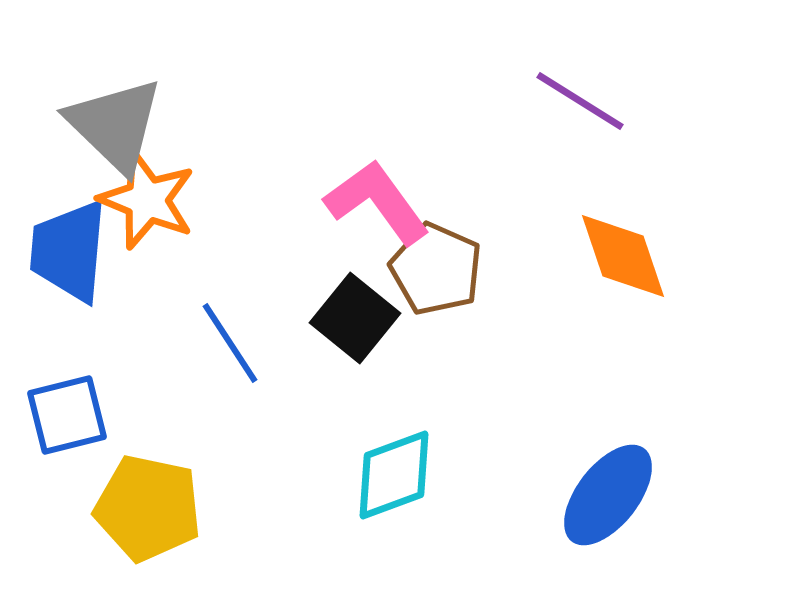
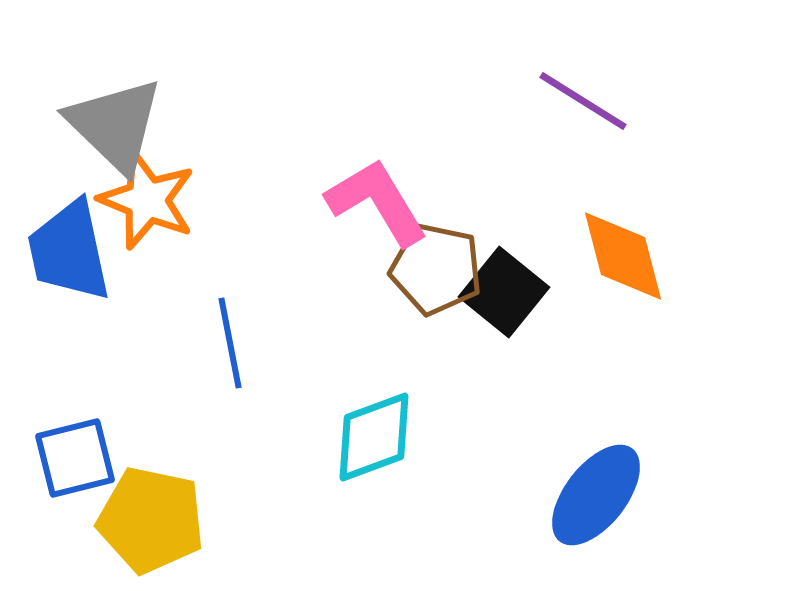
purple line: moved 3 px right
pink L-shape: rotated 5 degrees clockwise
blue trapezoid: rotated 17 degrees counterclockwise
orange diamond: rotated 4 degrees clockwise
brown pentagon: rotated 12 degrees counterclockwise
black square: moved 149 px right, 26 px up
blue line: rotated 22 degrees clockwise
blue square: moved 8 px right, 43 px down
cyan diamond: moved 20 px left, 38 px up
blue ellipse: moved 12 px left
yellow pentagon: moved 3 px right, 12 px down
